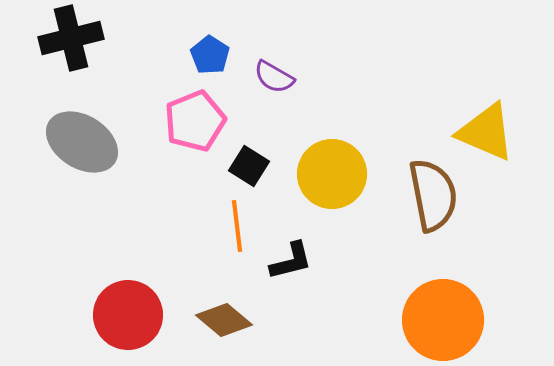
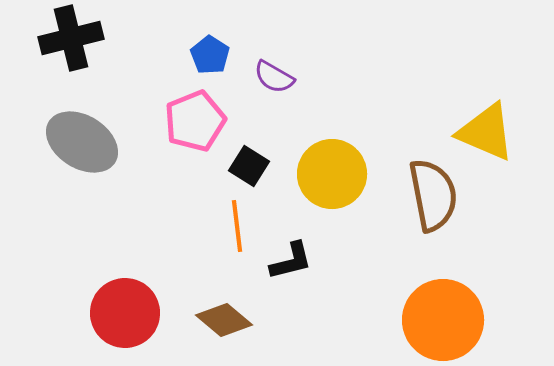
red circle: moved 3 px left, 2 px up
